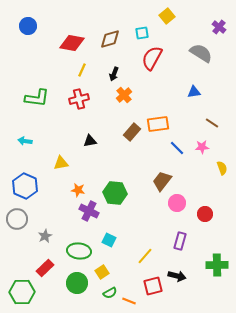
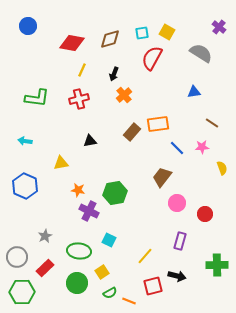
yellow square at (167, 16): moved 16 px down; rotated 21 degrees counterclockwise
brown trapezoid at (162, 181): moved 4 px up
green hexagon at (115, 193): rotated 15 degrees counterclockwise
gray circle at (17, 219): moved 38 px down
